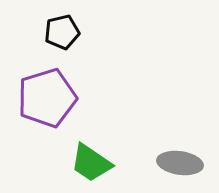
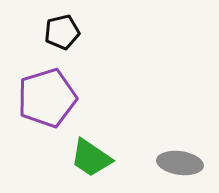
green trapezoid: moved 5 px up
